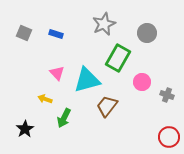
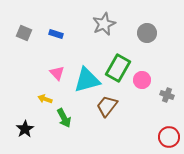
green rectangle: moved 10 px down
pink circle: moved 2 px up
green arrow: rotated 54 degrees counterclockwise
